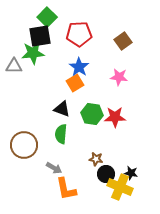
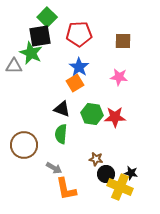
brown square: rotated 36 degrees clockwise
green star: moved 2 px left; rotated 30 degrees clockwise
